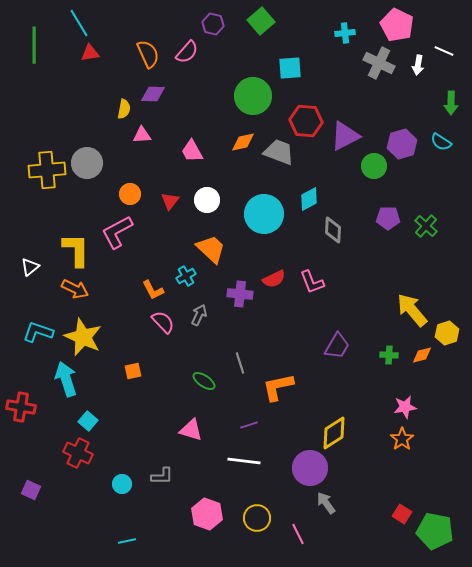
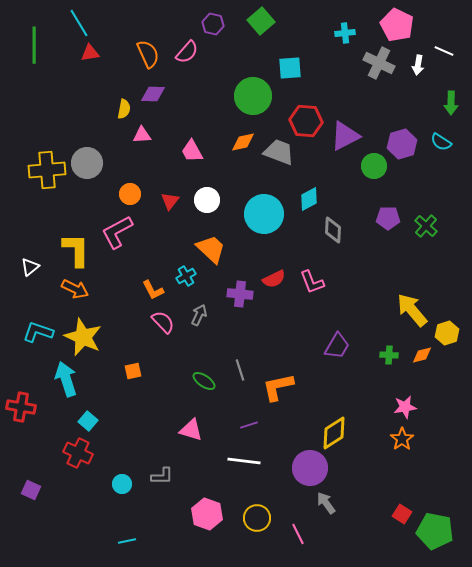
gray line at (240, 363): moved 7 px down
